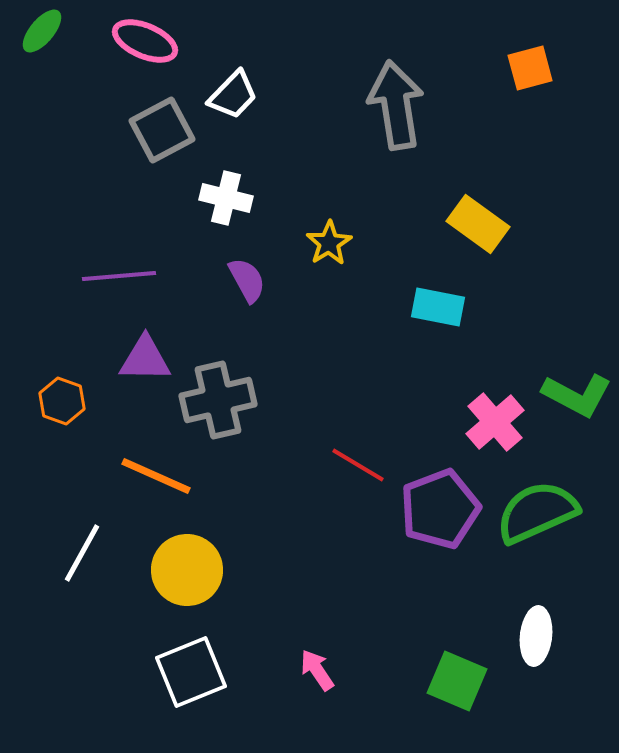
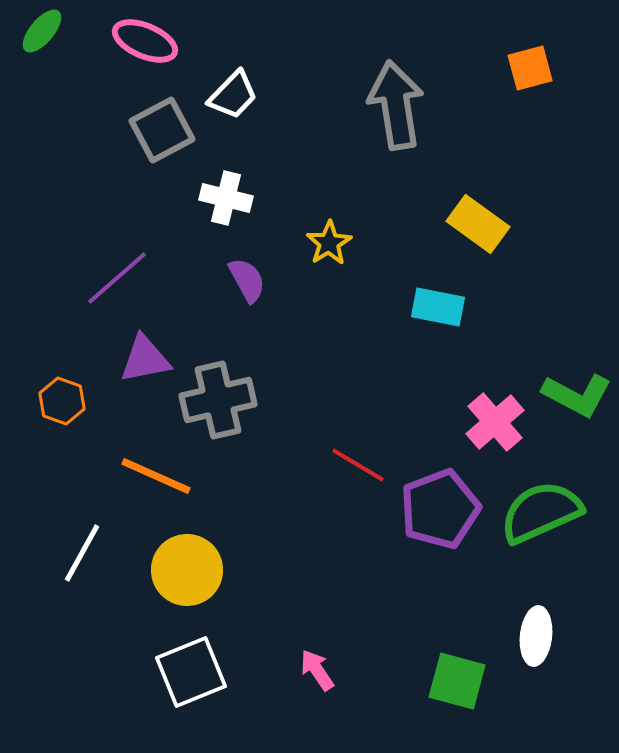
purple line: moved 2 px left, 2 px down; rotated 36 degrees counterclockwise
purple triangle: rotated 12 degrees counterclockwise
green semicircle: moved 4 px right
green square: rotated 8 degrees counterclockwise
